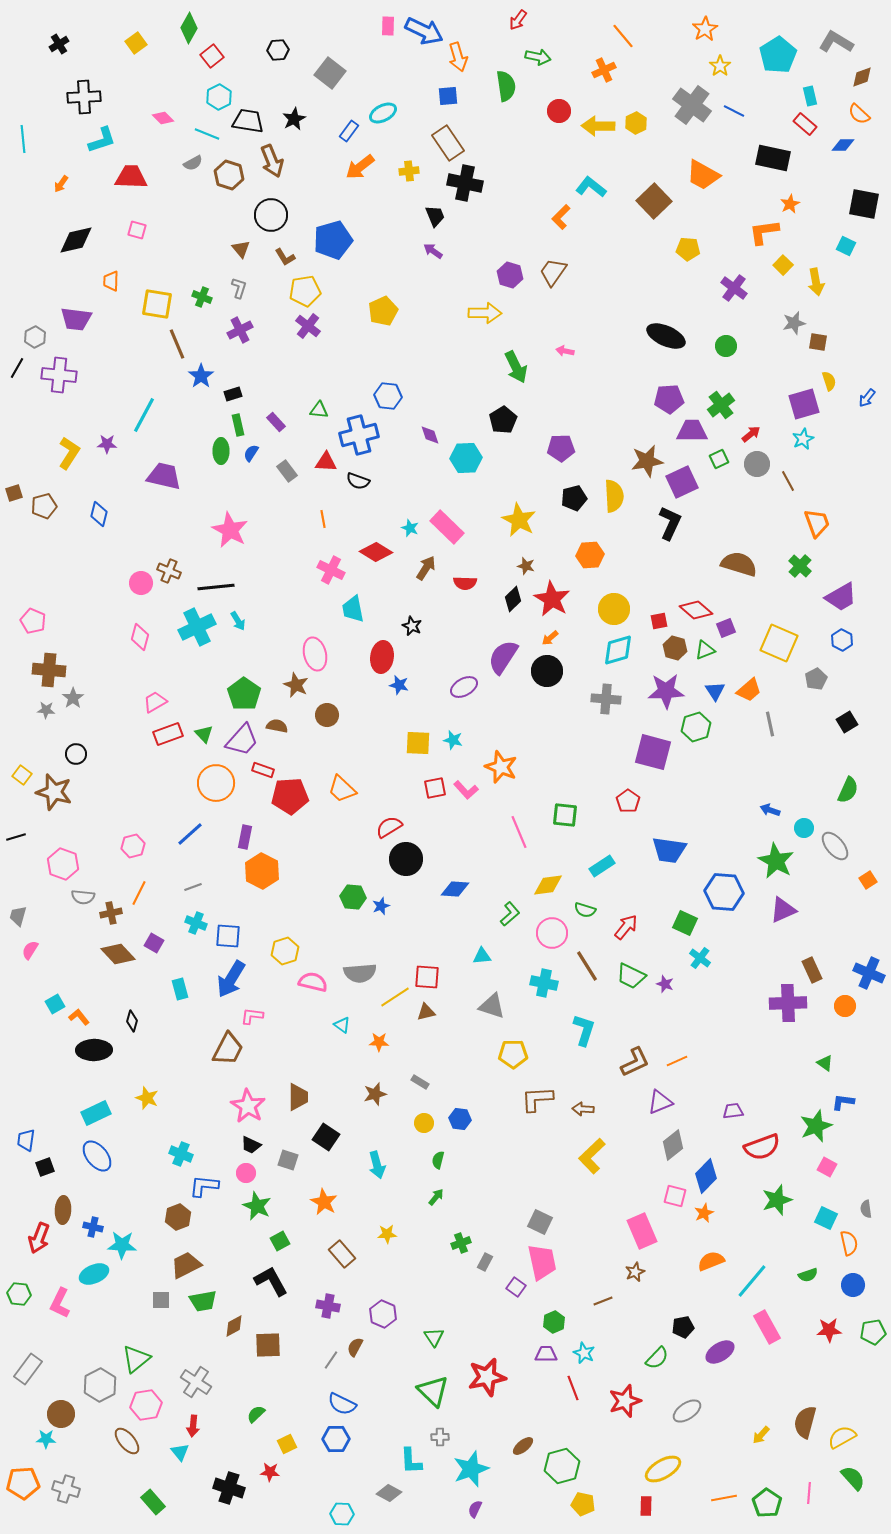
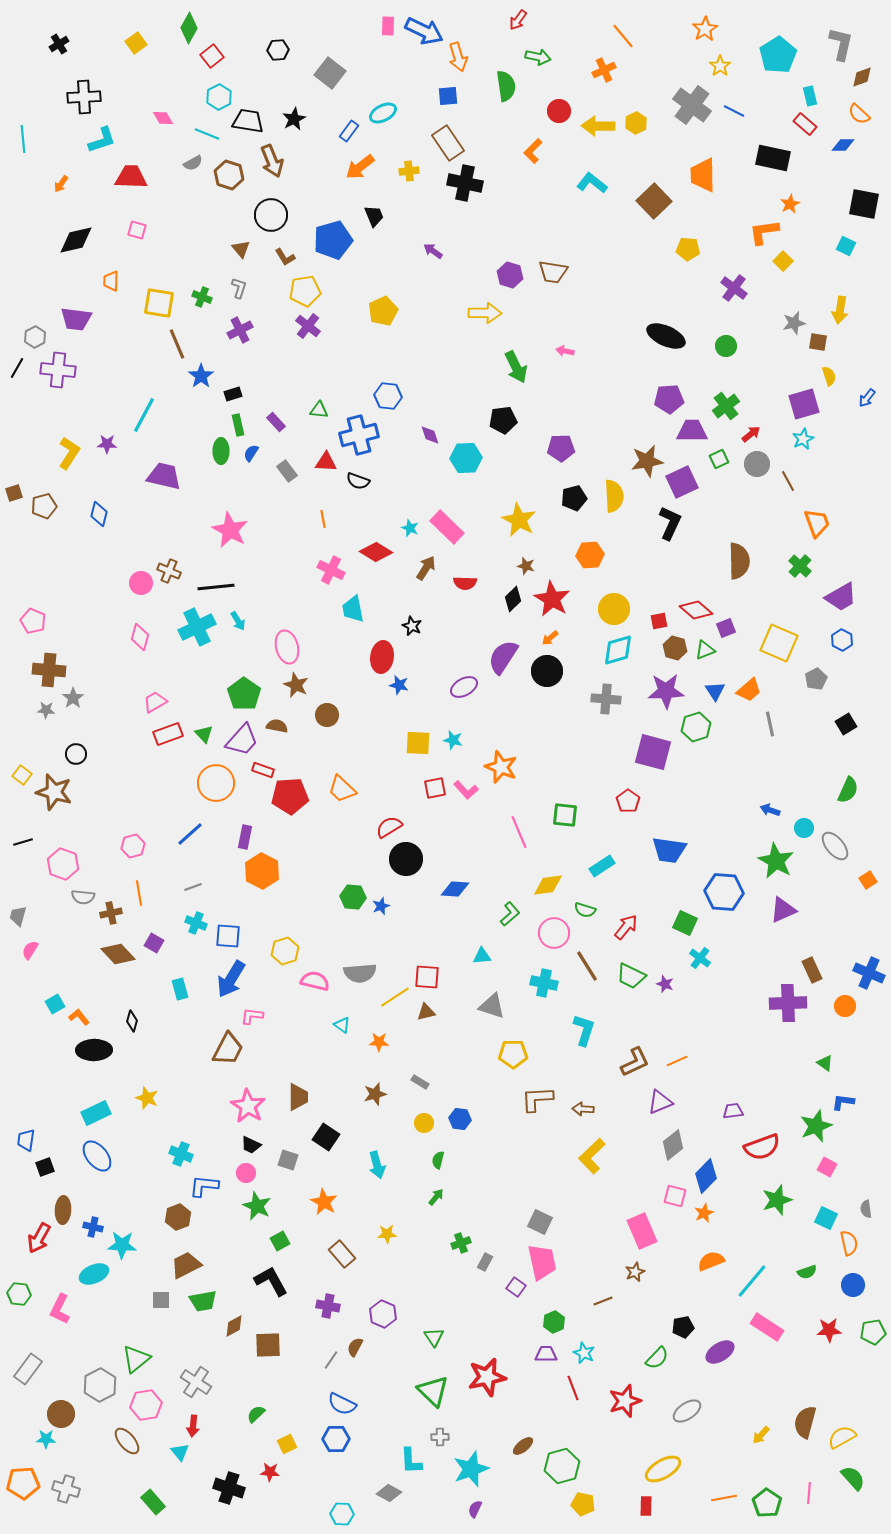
gray L-shape at (836, 42): moved 5 px right, 2 px down; rotated 72 degrees clockwise
pink diamond at (163, 118): rotated 15 degrees clockwise
orange trapezoid at (703, 175): rotated 60 degrees clockwise
cyan L-shape at (591, 187): moved 1 px right, 4 px up
black trapezoid at (435, 216): moved 61 px left
orange L-shape at (561, 217): moved 28 px left, 66 px up
yellow square at (783, 265): moved 4 px up
brown trapezoid at (553, 272): rotated 116 degrees counterclockwise
yellow arrow at (816, 282): moved 24 px right, 28 px down; rotated 20 degrees clockwise
yellow square at (157, 304): moved 2 px right, 1 px up
purple cross at (59, 375): moved 1 px left, 5 px up
yellow semicircle at (829, 381): moved 5 px up
green cross at (721, 405): moved 5 px right, 1 px down
black pentagon at (503, 420): rotated 24 degrees clockwise
brown semicircle at (739, 564): moved 3 px up; rotated 72 degrees clockwise
pink ellipse at (315, 654): moved 28 px left, 7 px up
black square at (847, 722): moved 1 px left, 2 px down
black line at (16, 837): moved 7 px right, 5 px down
orange line at (139, 893): rotated 35 degrees counterclockwise
pink circle at (552, 933): moved 2 px right
pink semicircle at (313, 982): moved 2 px right, 1 px up
red arrow at (39, 1238): rotated 8 degrees clockwise
green semicircle at (808, 1275): moved 1 px left, 3 px up
pink L-shape at (60, 1303): moved 6 px down
pink rectangle at (767, 1327): rotated 28 degrees counterclockwise
